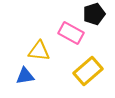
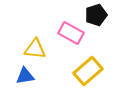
black pentagon: moved 2 px right, 1 px down
yellow triangle: moved 4 px left, 2 px up
